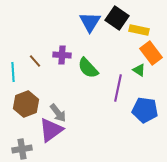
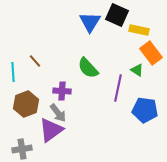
black square: moved 3 px up; rotated 10 degrees counterclockwise
purple cross: moved 36 px down
green triangle: moved 2 px left
